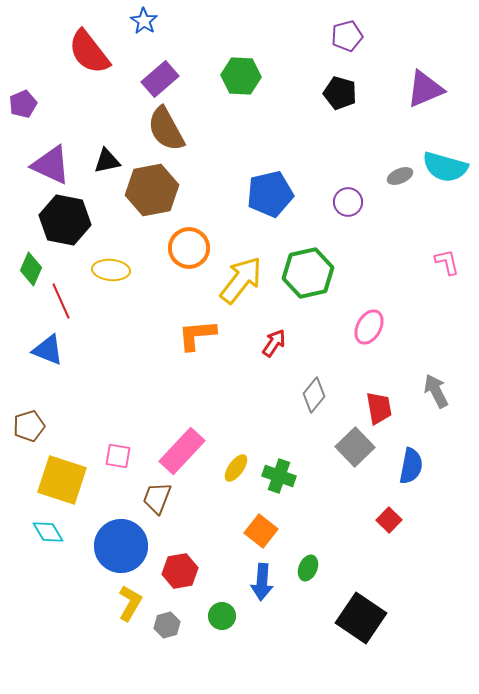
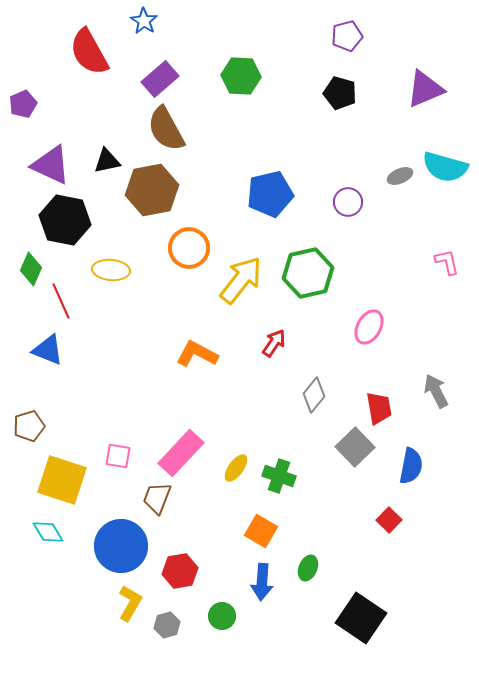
red semicircle at (89, 52): rotated 9 degrees clockwise
orange L-shape at (197, 335): moved 19 px down; rotated 33 degrees clockwise
pink rectangle at (182, 451): moved 1 px left, 2 px down
orange square at (261, 531): rotated 8 degrees counterclockwise
